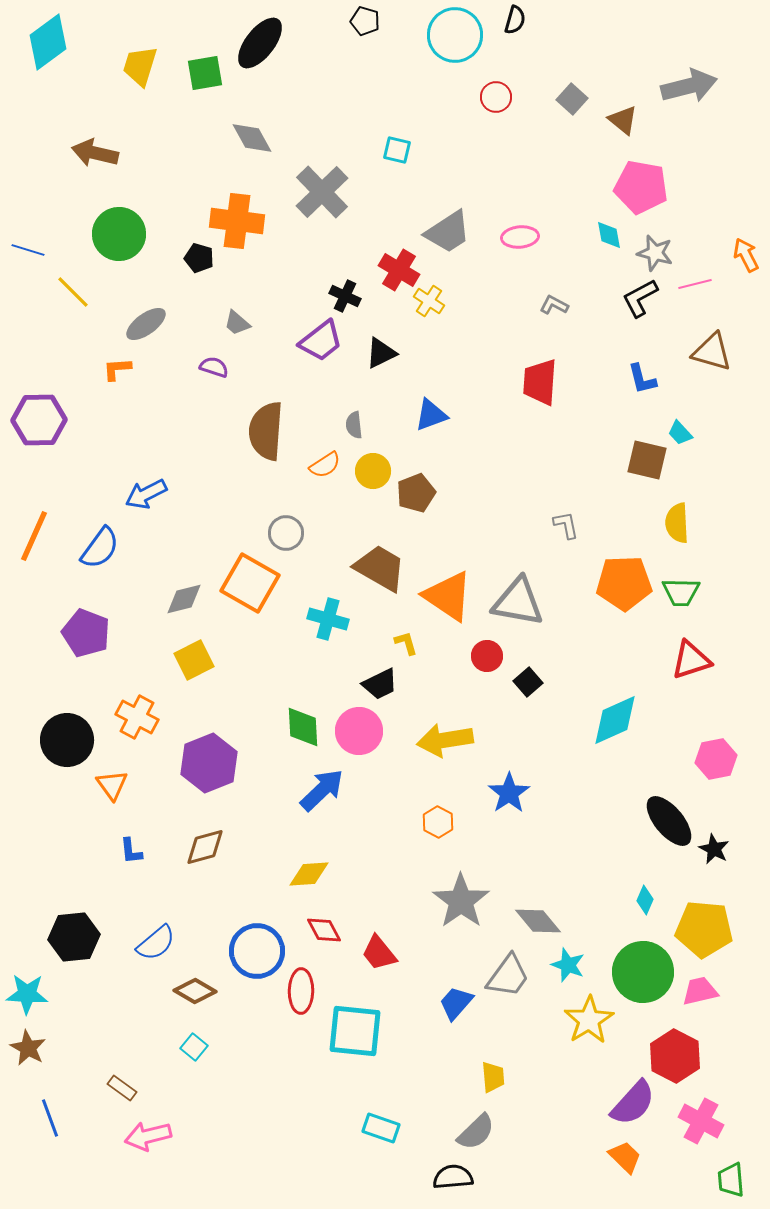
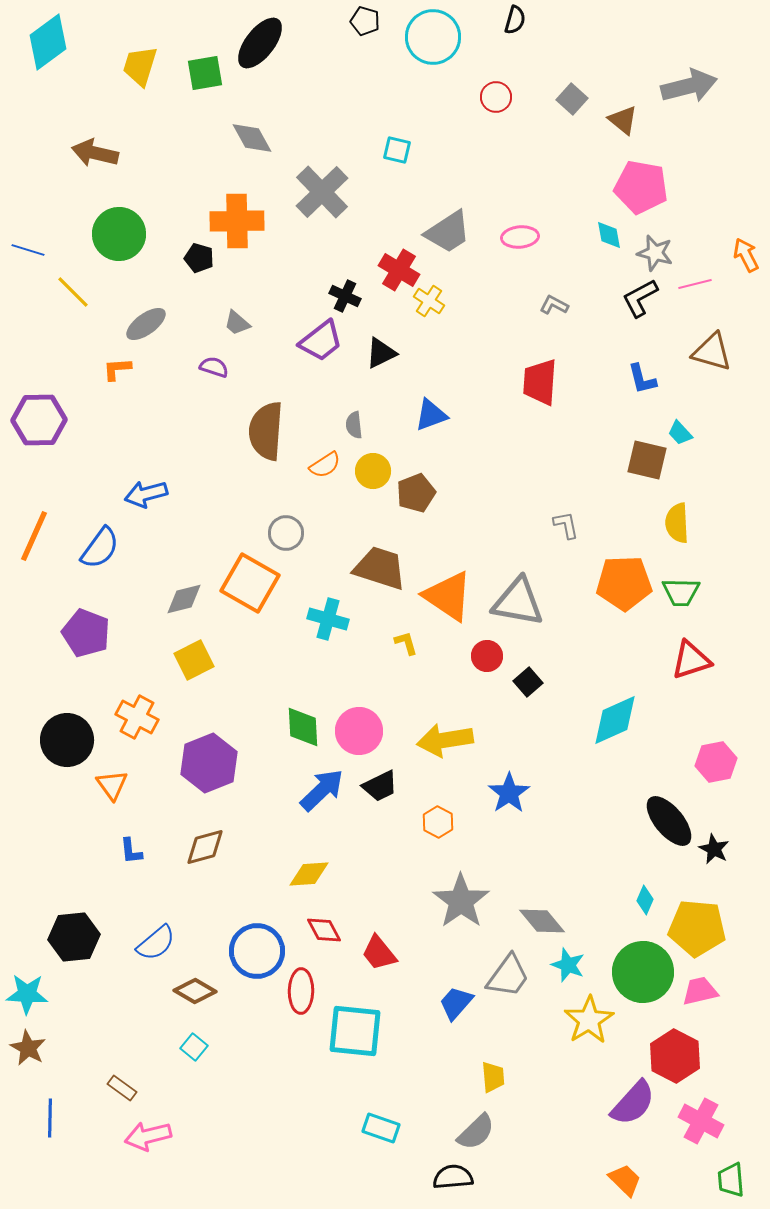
cyan circle at (455, 35): moved 22 px left, 2 px down
orange cross at (237, 221): rotated 8 degrees counterclockwise
blue arrow at (146, 494): rotated 12 degrees clockwise
brown trapezoid at (380, 568): rotated 12 degrees counterclockwise
black trapezoid at (380, 684): moved 102 px down
pink hexagon at (716, 759): moved 3 px down
gray diamond at (538, 921): moved 4 px right
yellow pentagon at (704, 929): moved 7 px left, 1 px up
blue line at (50, 1118): rotated 21 degrees clockwise
orange trapezoid at (625, 1157): moved 23 px down
